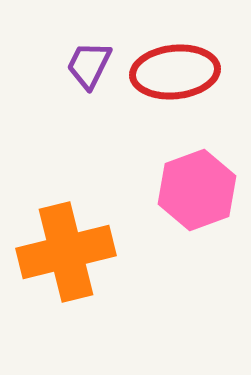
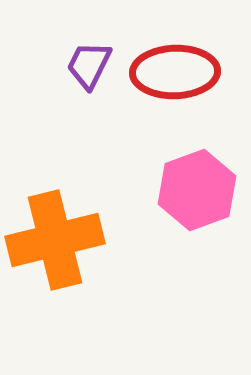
red ellipse: rotated 4 degrees clockwise
orange cross: moved 11 px left, 12 px up
